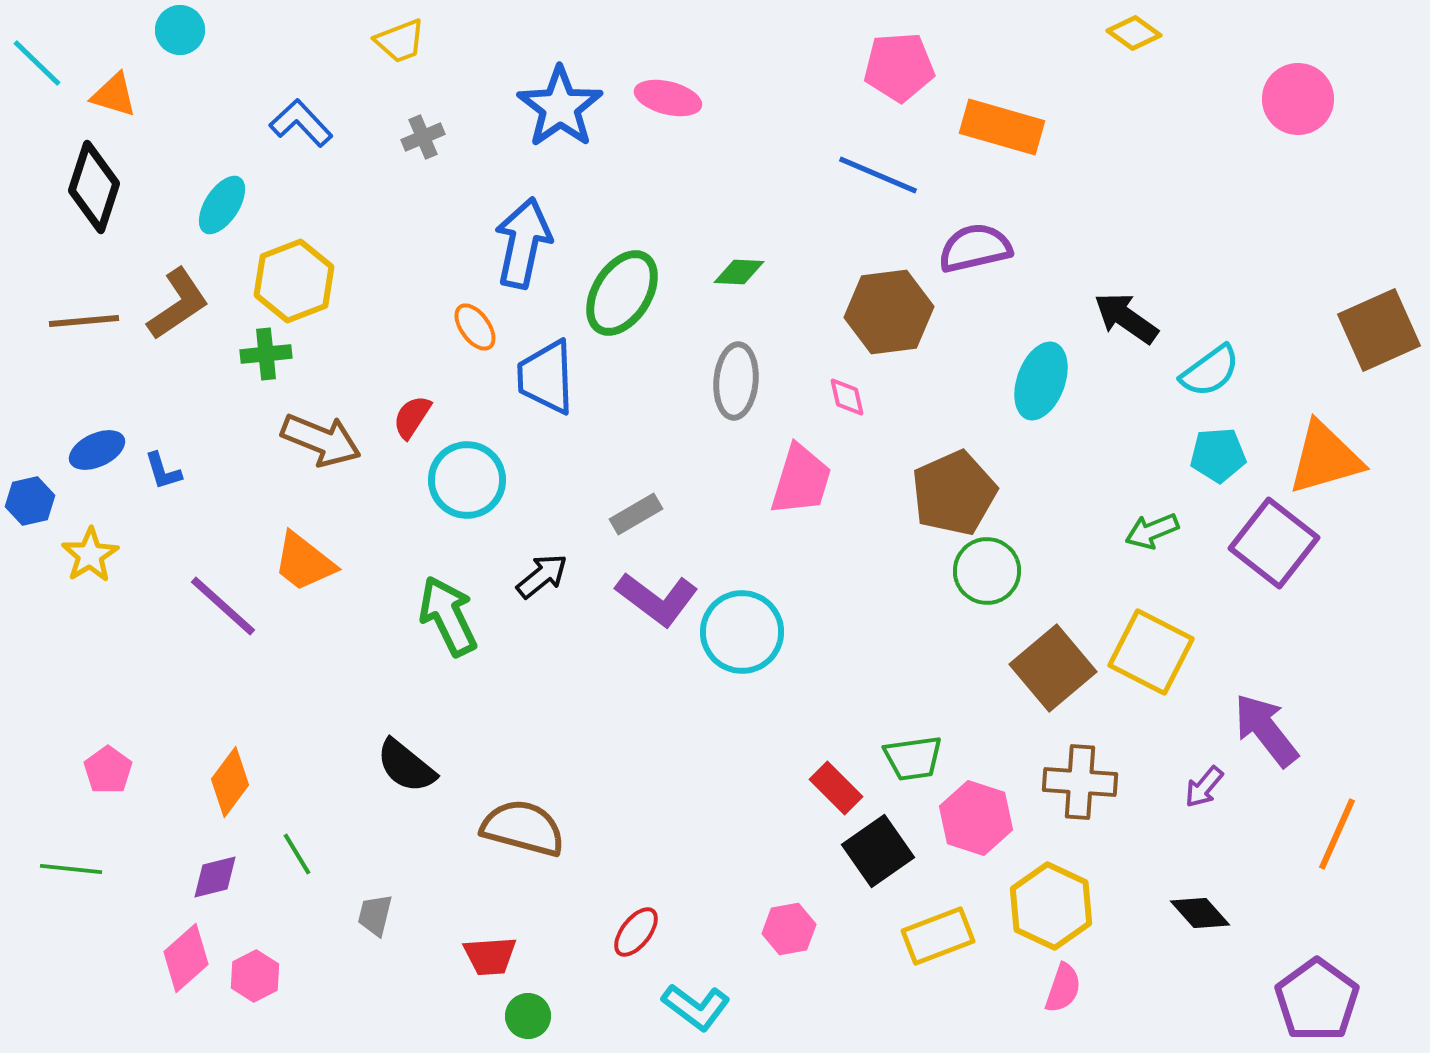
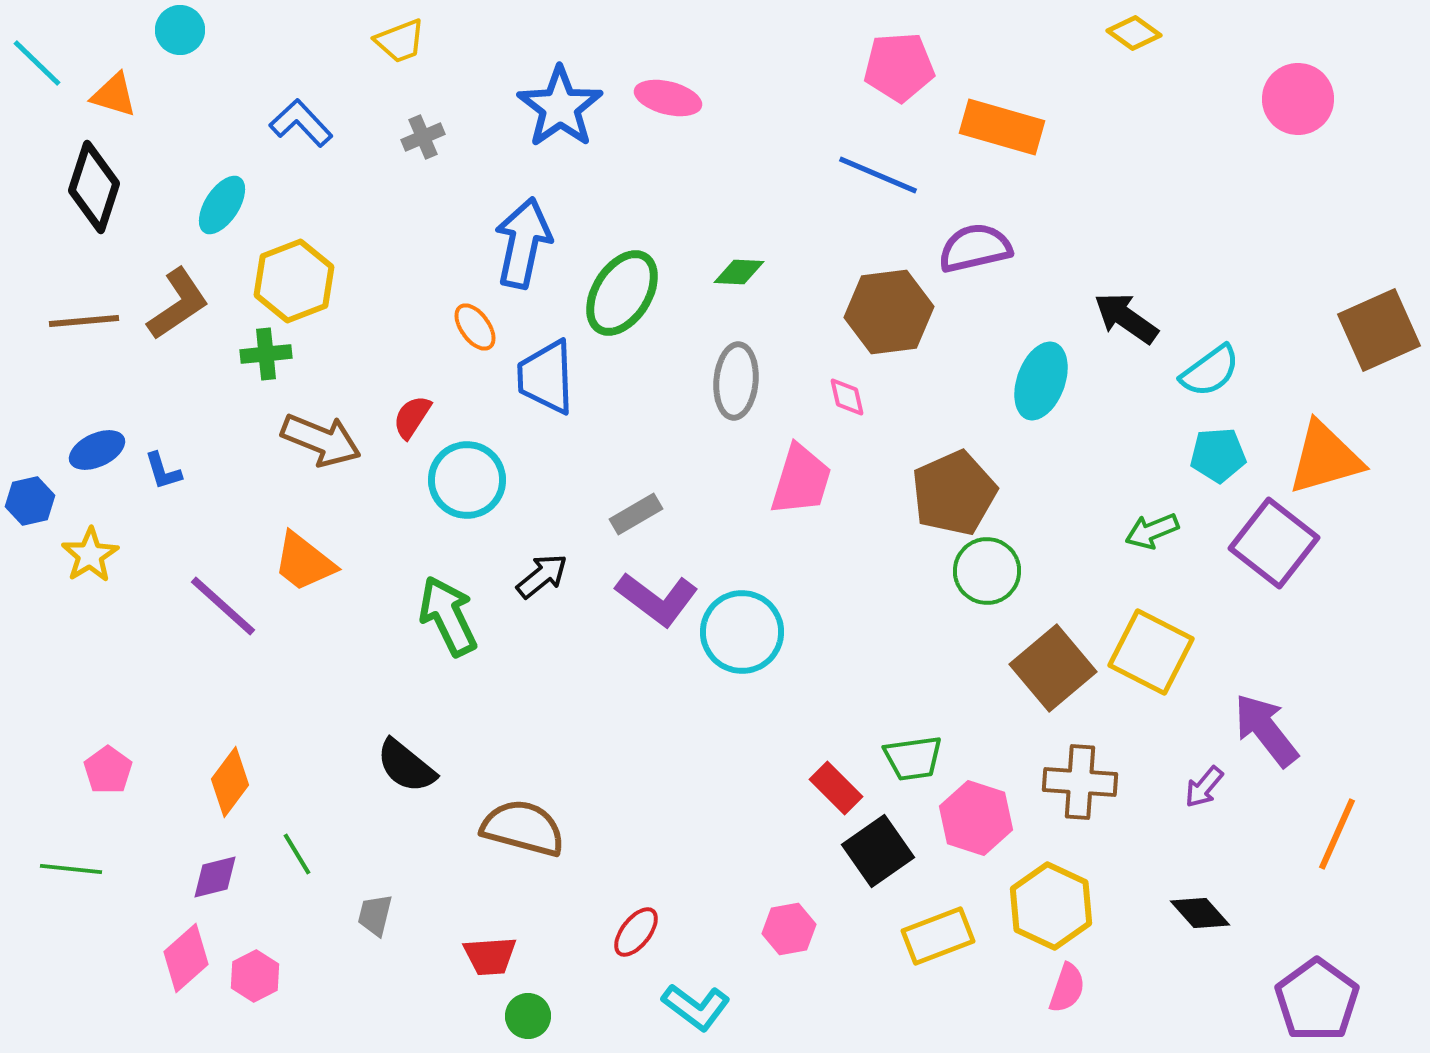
pink semicircle at (1063, 988): moved 4 px right
